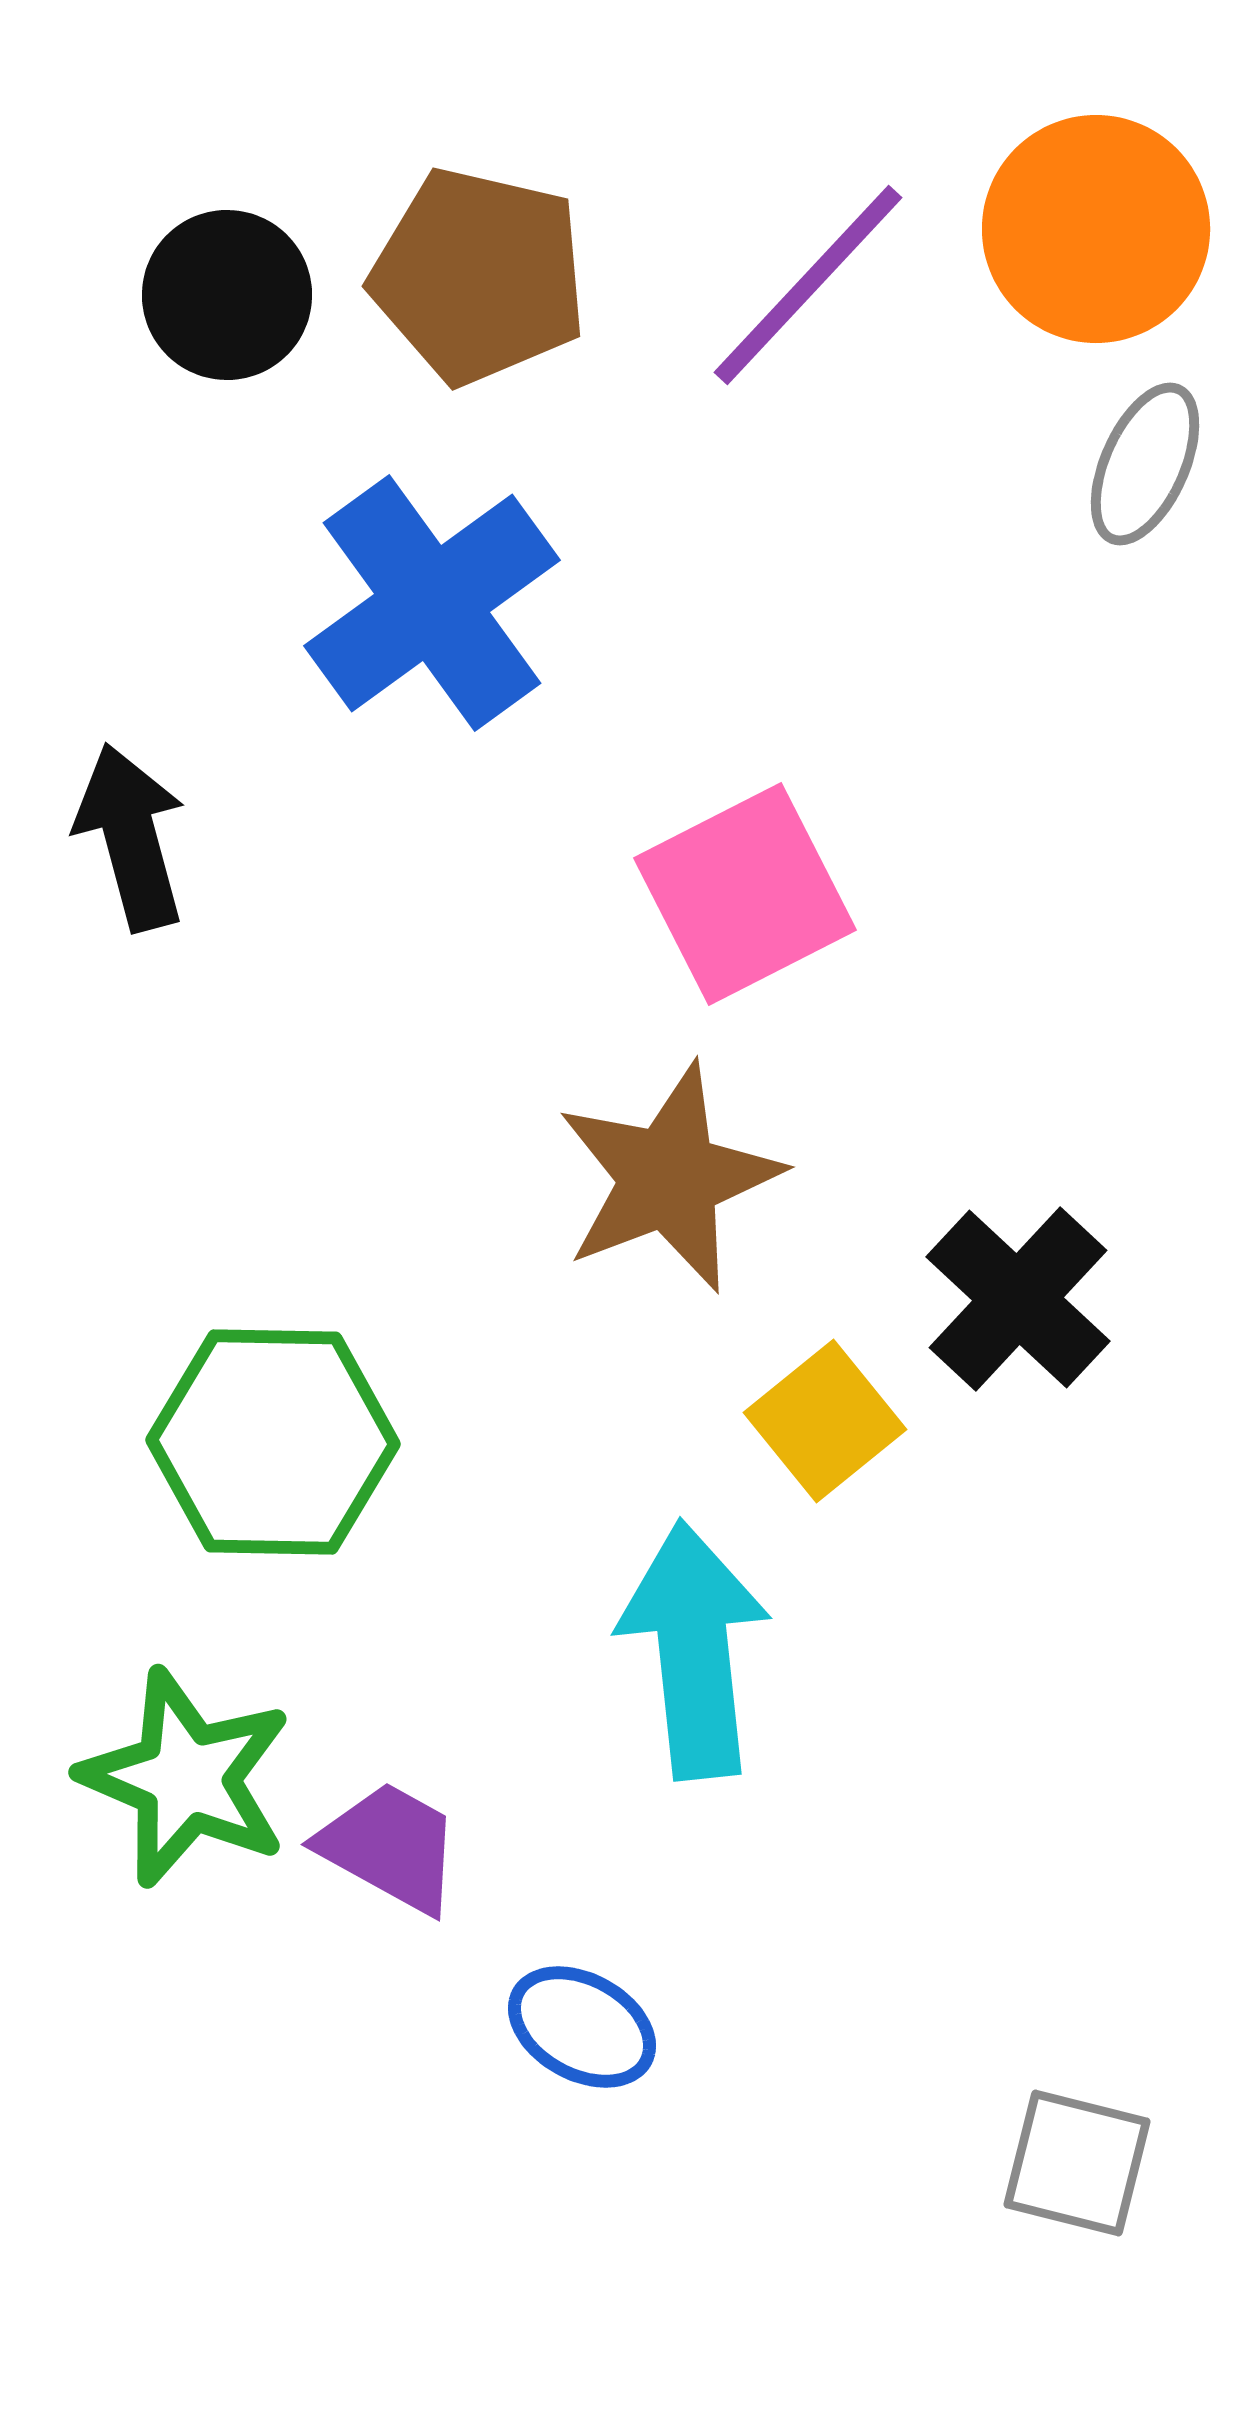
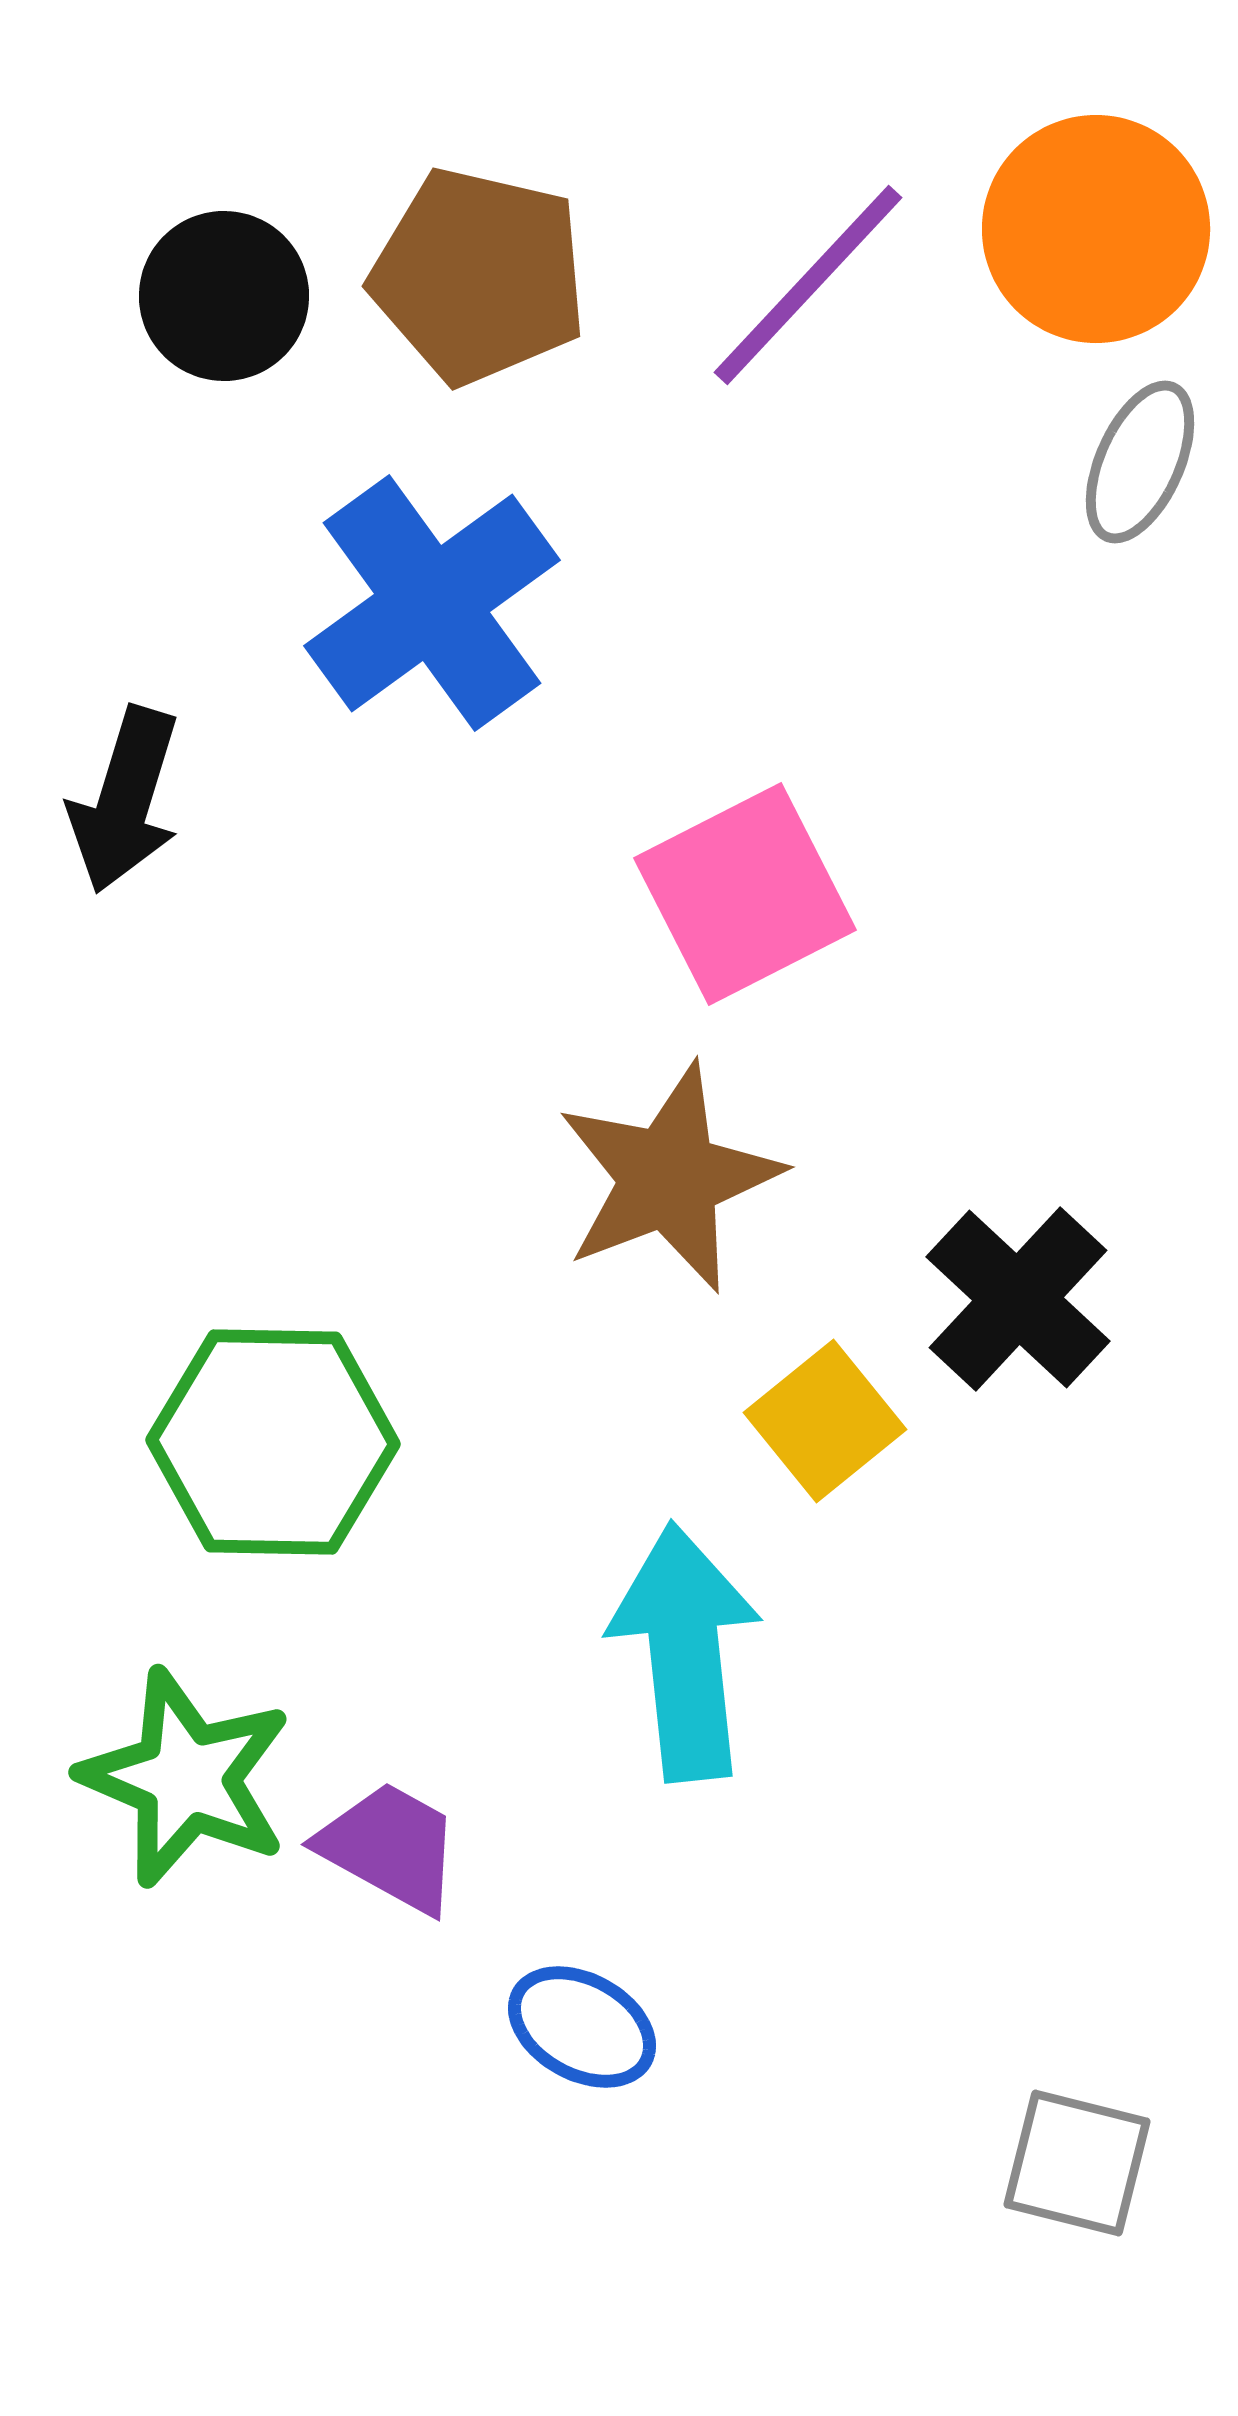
black circle: moved 3 px left, 1 px down
gray ellipse: moved 5 px left, 2 px up
black arrow: moved 6 px left, 37 px up; rotated 148 degrees counterclockwise
cyan arrow: moved 9 px left, 2 px down
